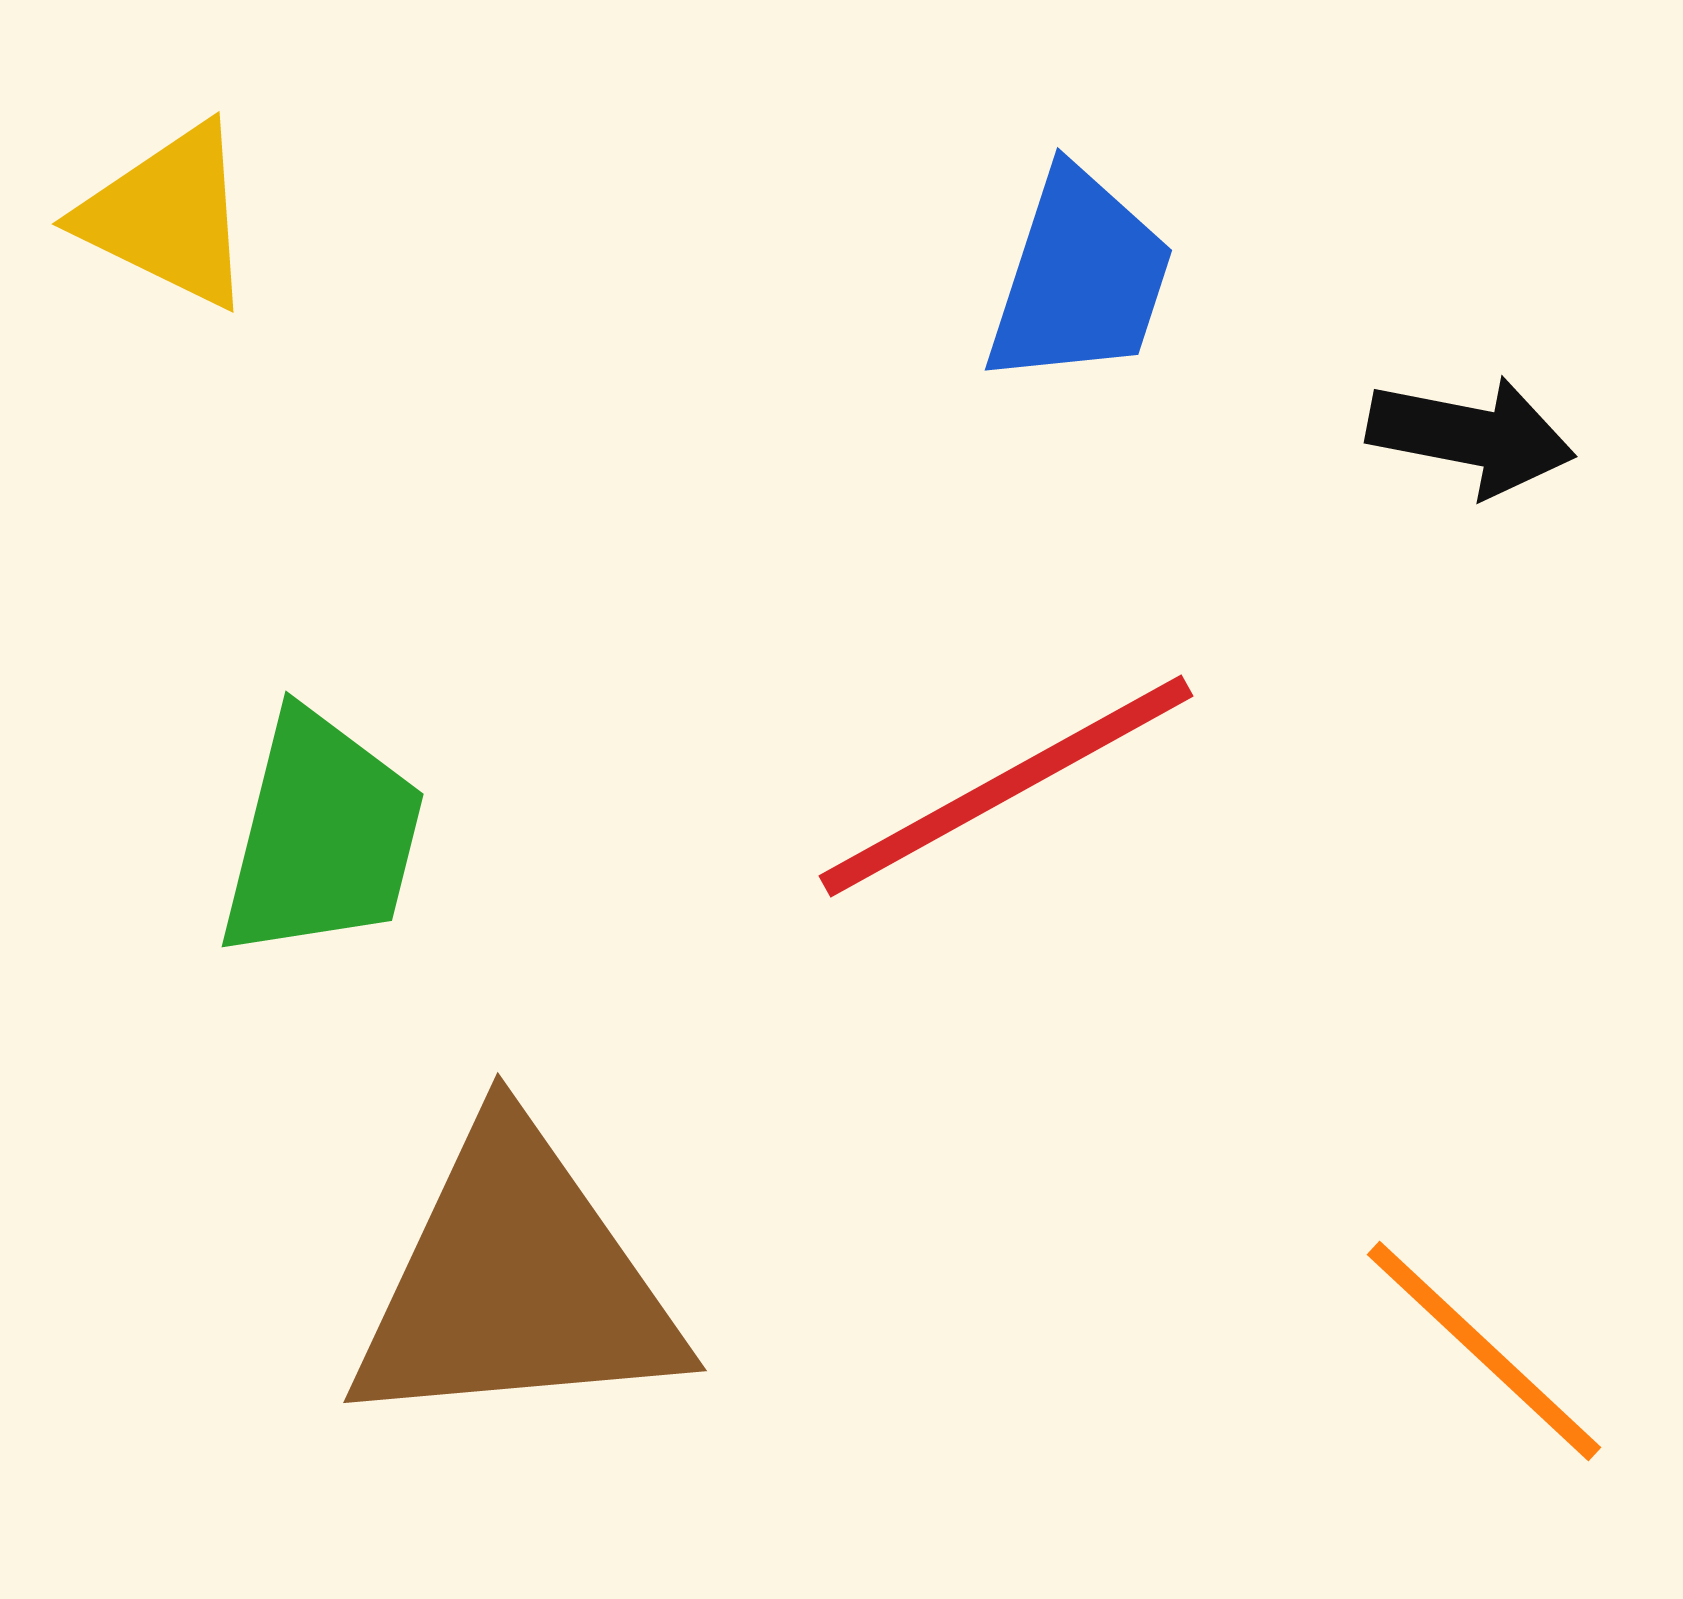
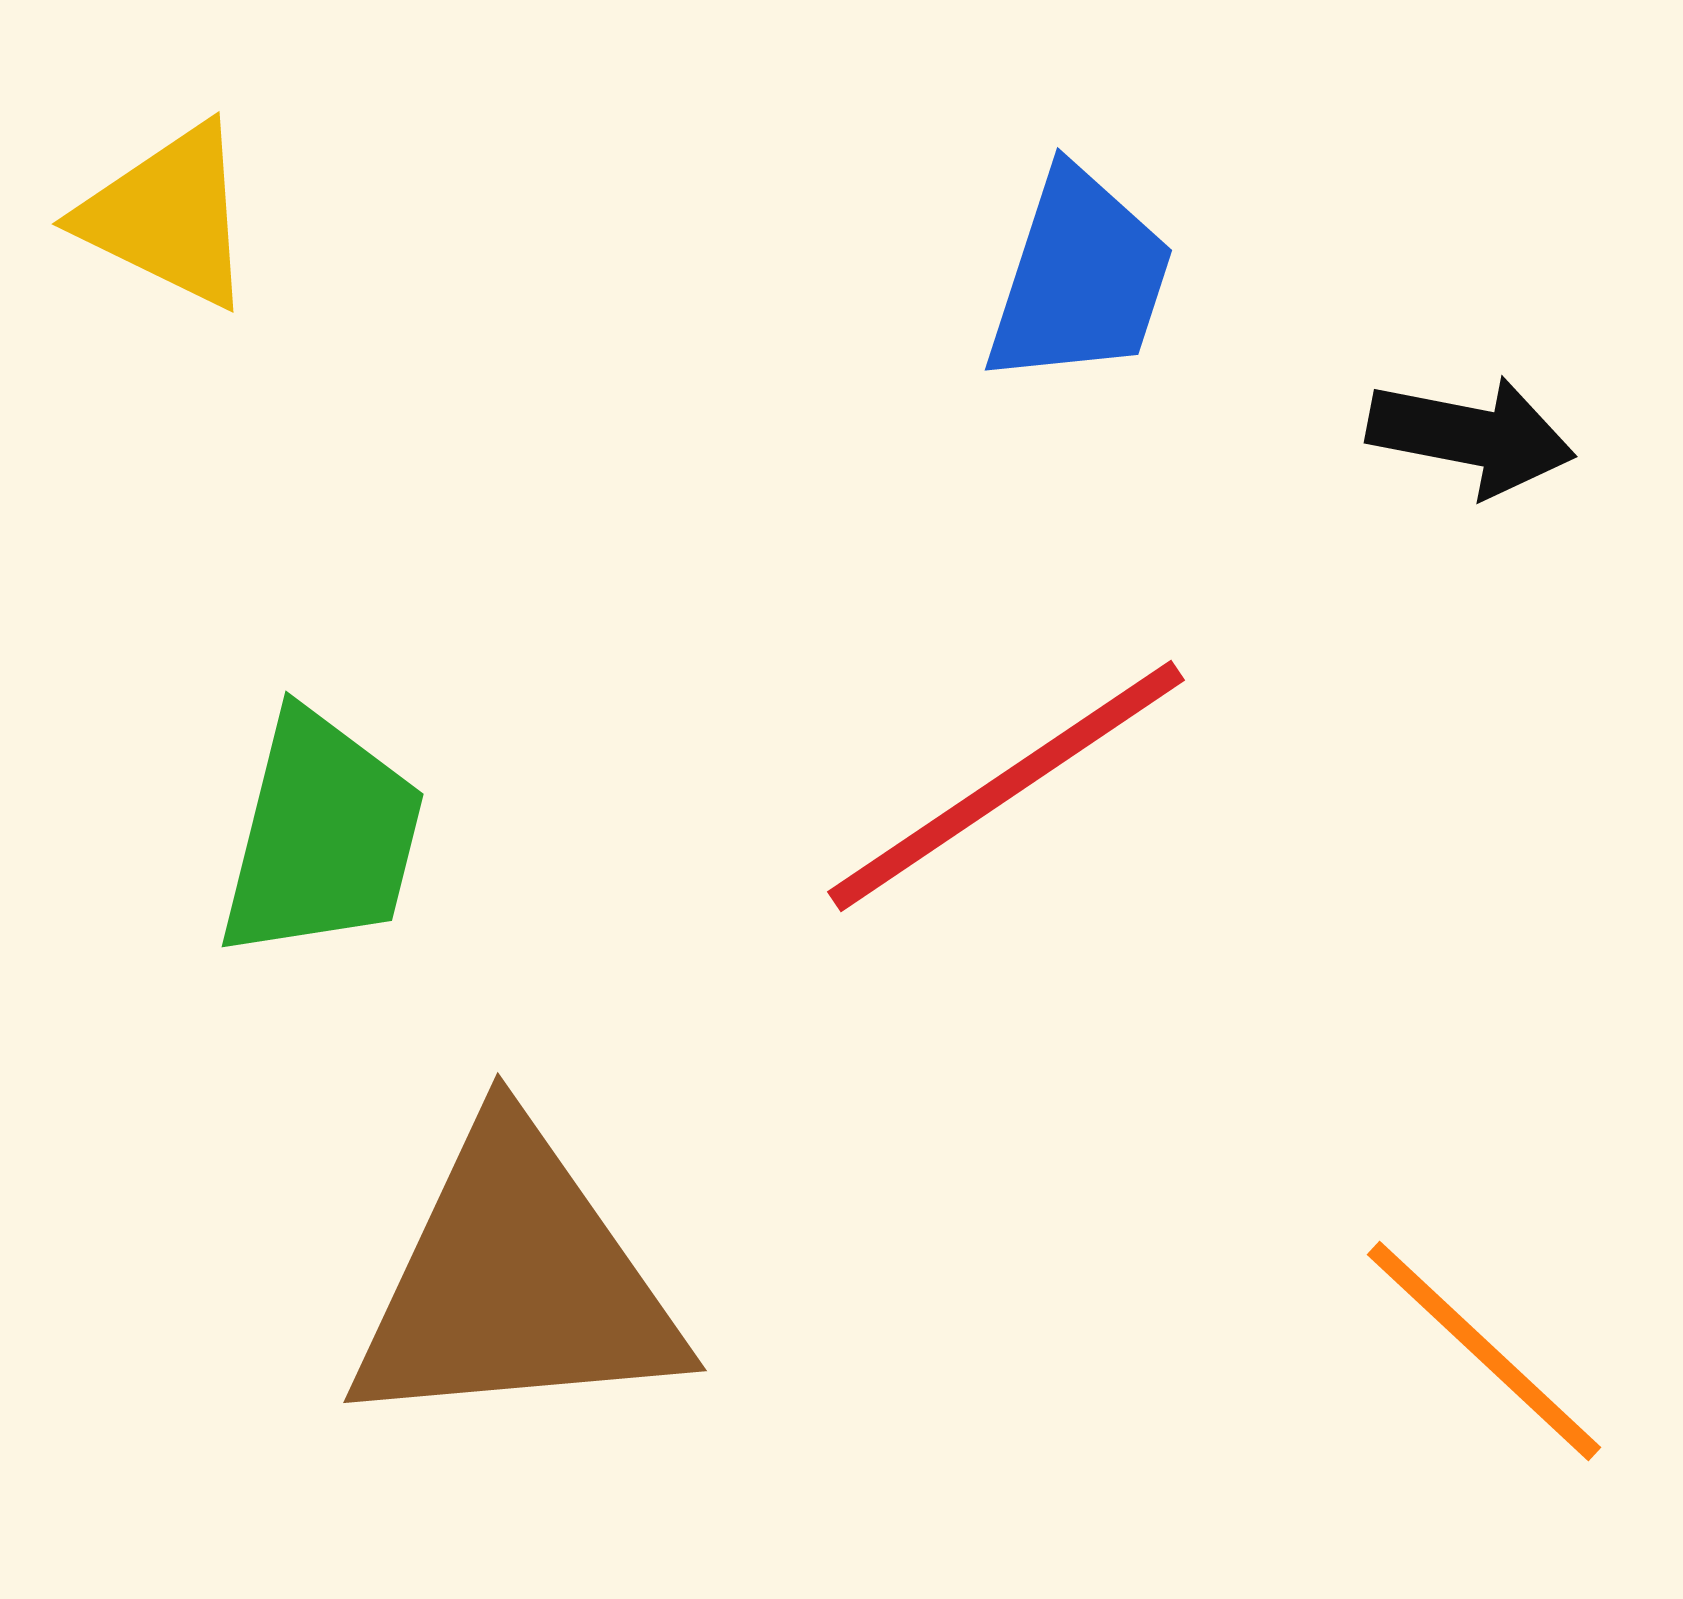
red line: rotated 5 degrees counterclockwise
